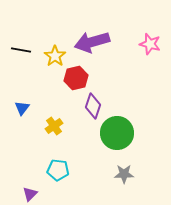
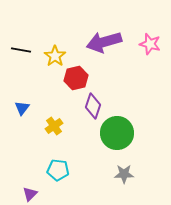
purple arrow: moved 12 px right
